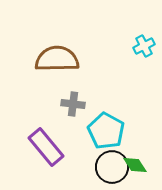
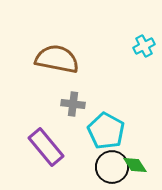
brown semicircle: rotated 12 degrees clockwise
